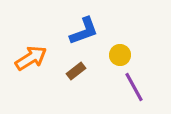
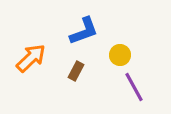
orange arrow: rotated 12 degrees counterclockwise
brown rectangle: rotated 24 degrees counterclockwise
